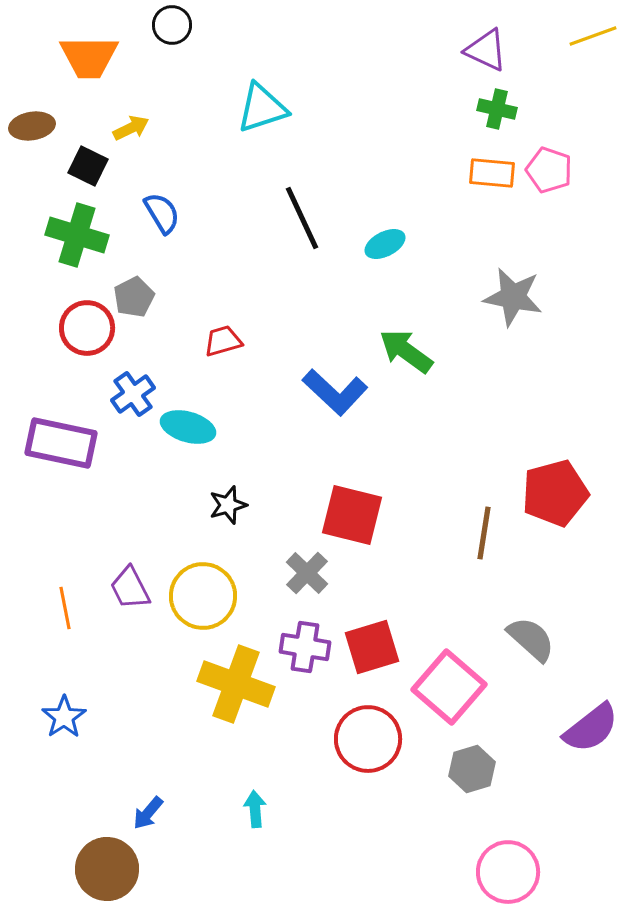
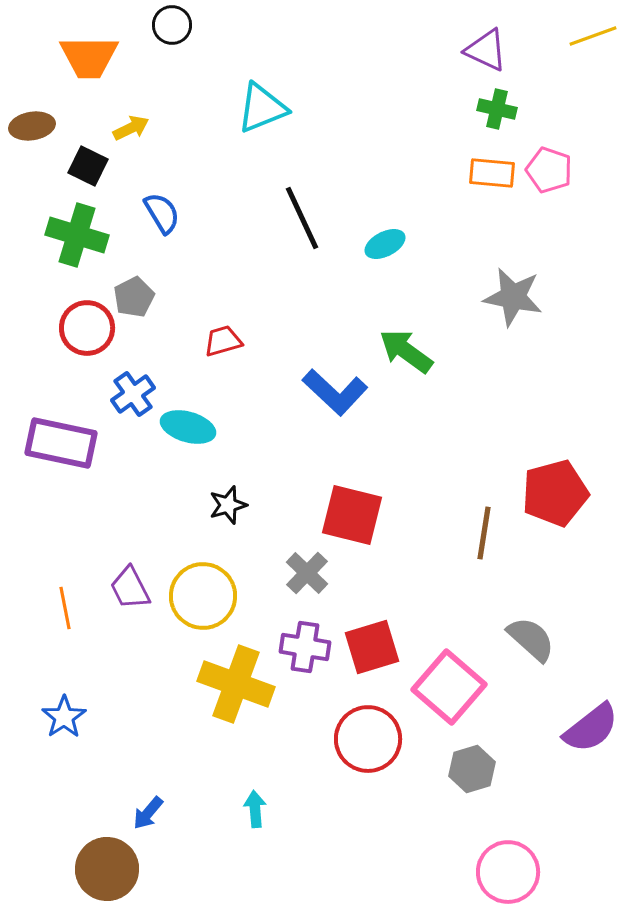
cyan triangle at (262, 108): rotated 4 degrees counterclockwise
